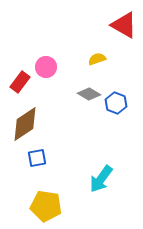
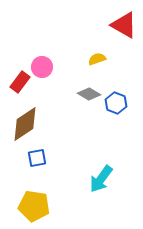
pink circle: moved 4 px left
yellow pentagon: moved 12 px left
